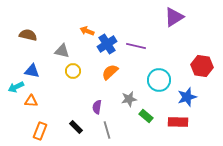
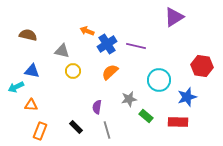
orange triangle: moved 4 px down
